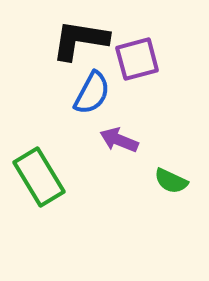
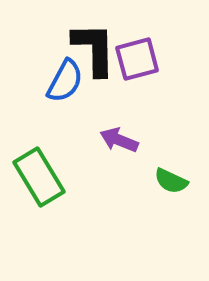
black L-shape: moved 14 px right, 9 px down; rotated 80 degrees clockwise
blue semicircle: moved 27 px left, 12 px up
